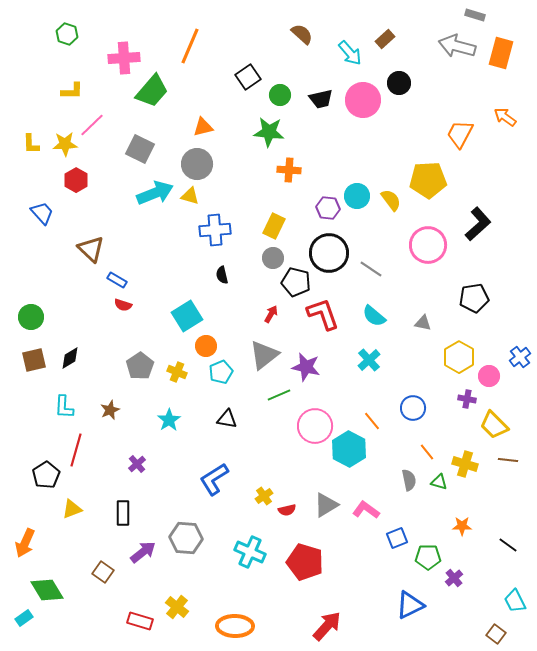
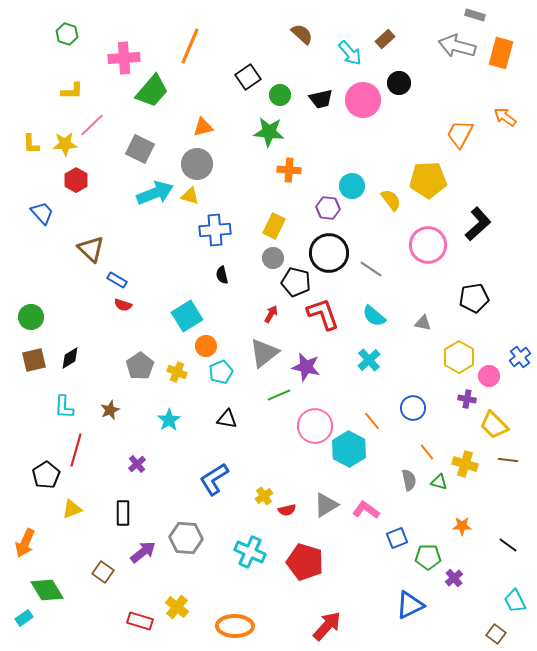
cyan circle at (357, 196): moved 5 px left, 10 px up
gray triangle at (264, 355): moved 2 px up
